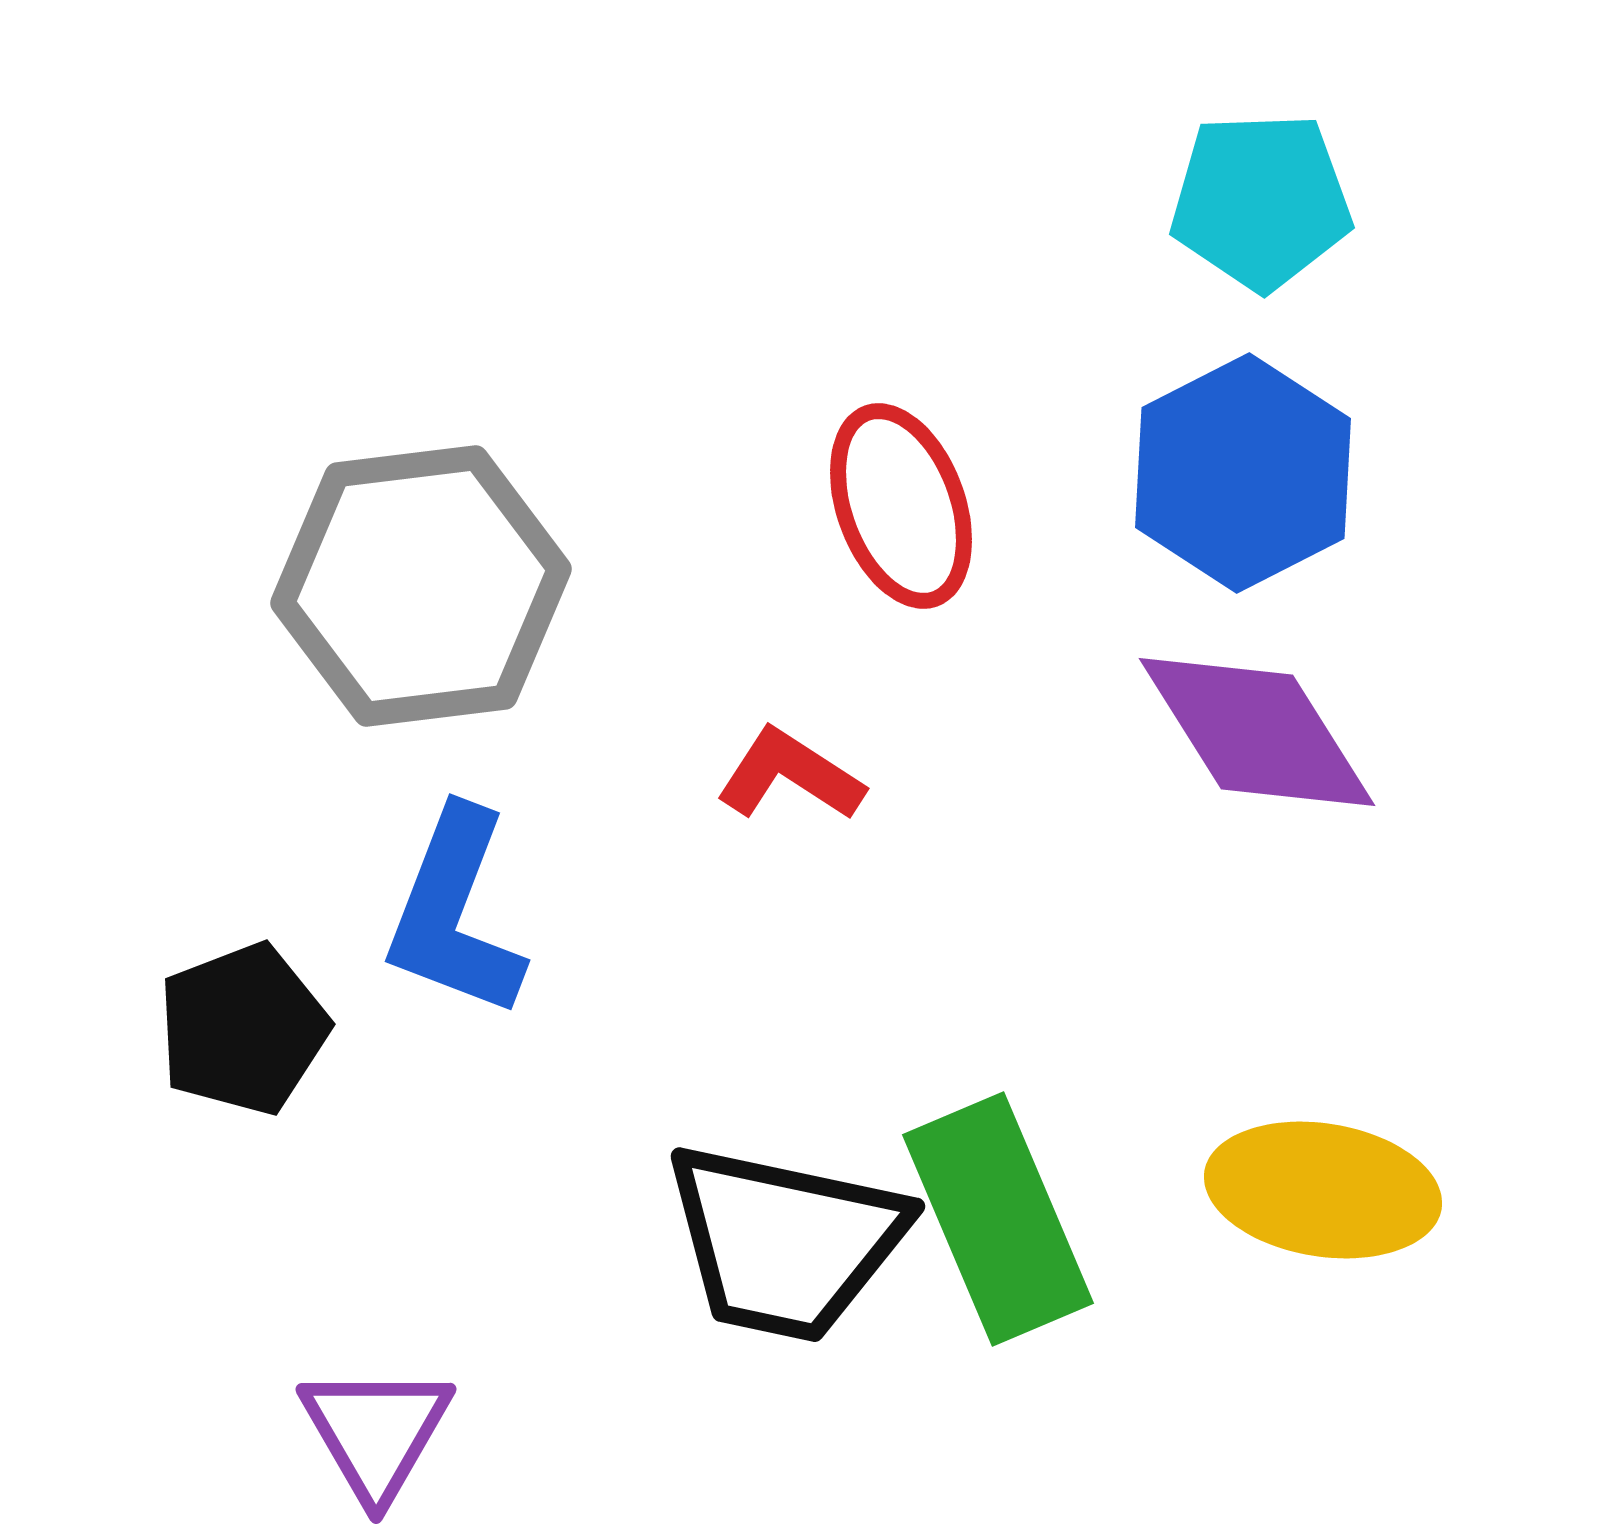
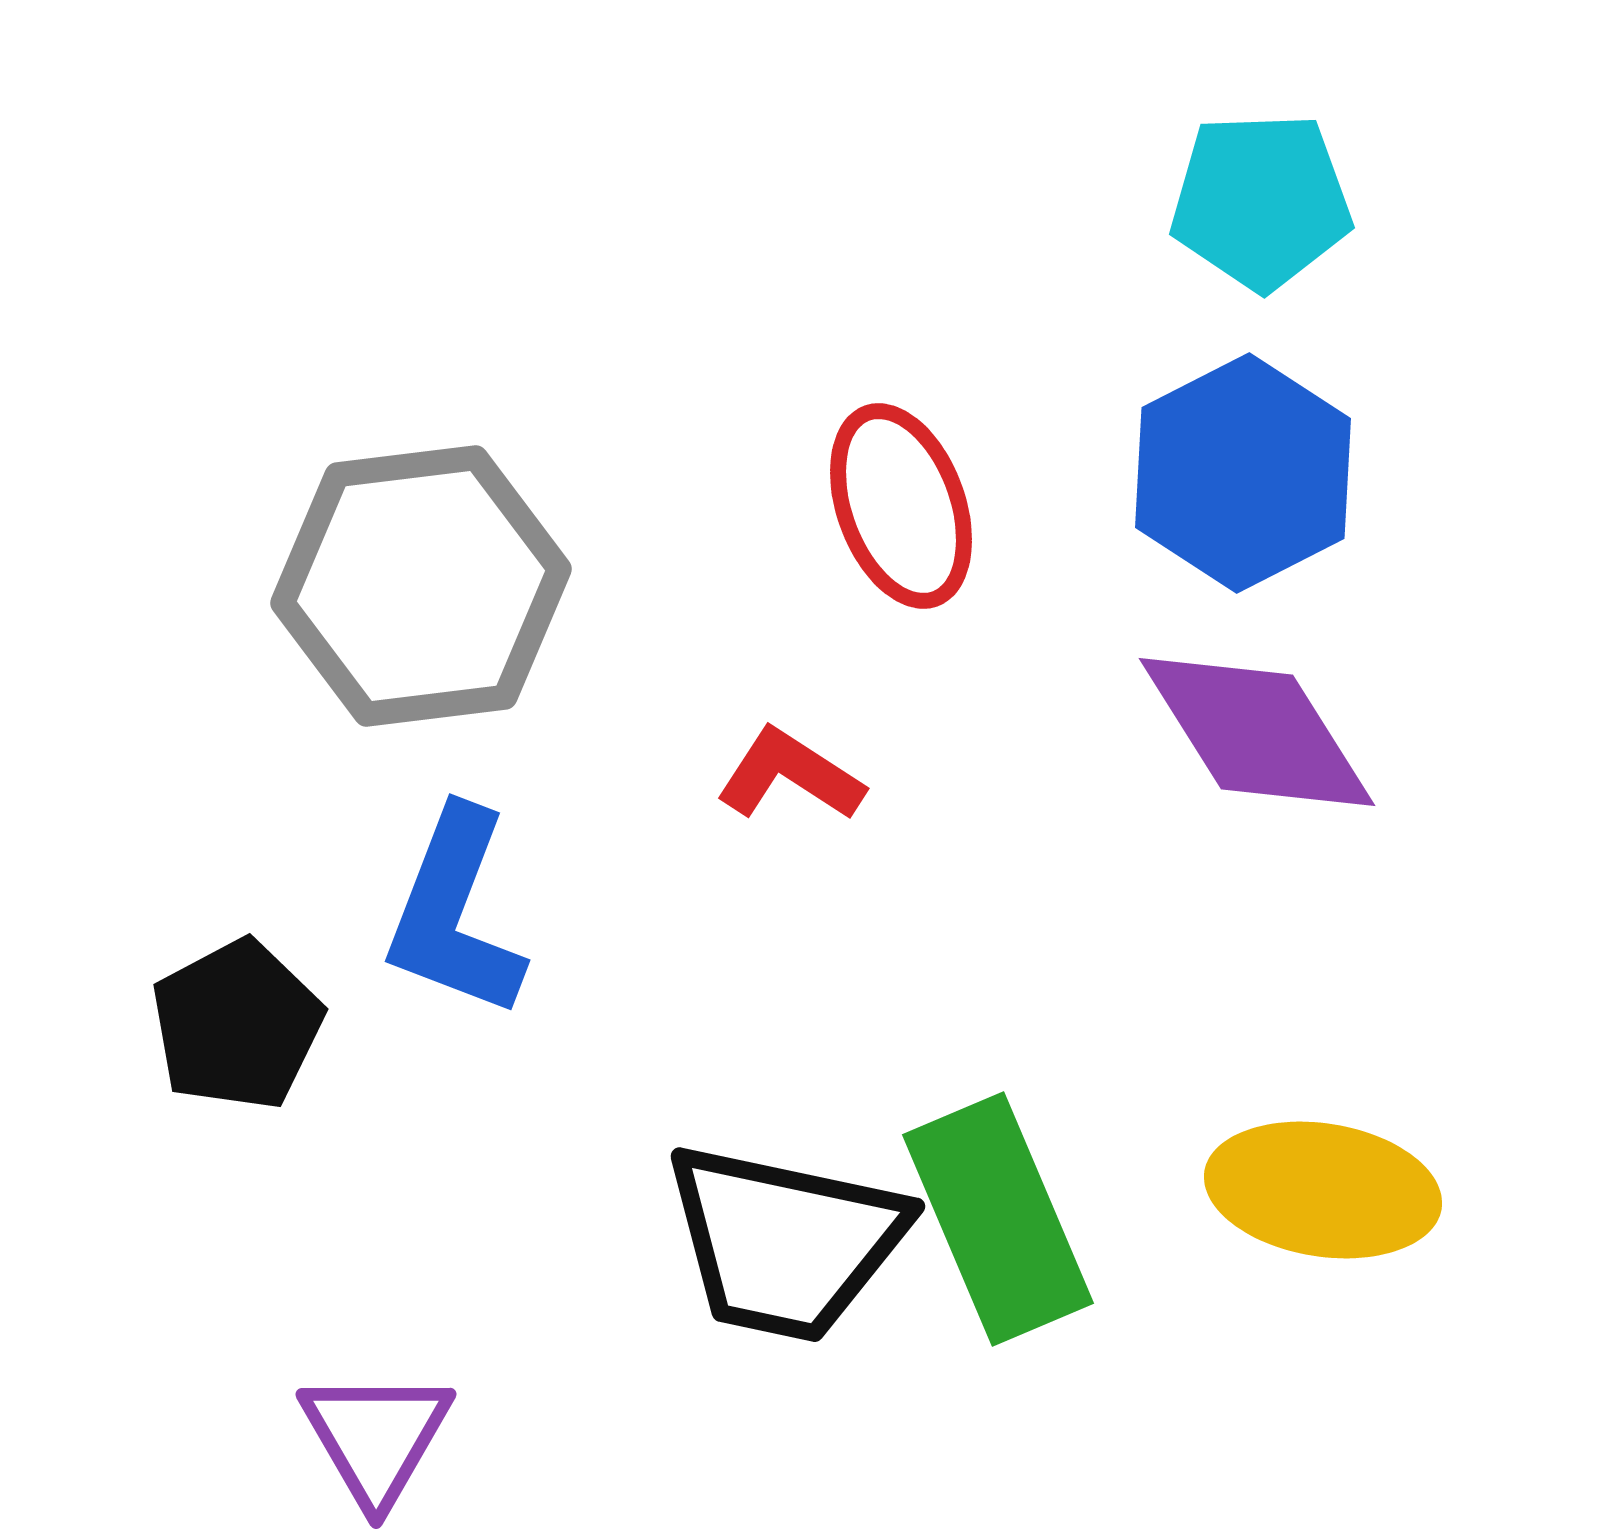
black pentagon: moved 6 px left, 4 px up; rotated 7 degrees counterclockwise
purple triangle: moved 5 px down
